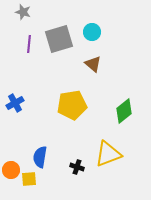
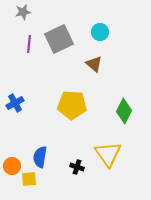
gray star: rotated 28 degrees counterclockwise
cyan circle: moved 8 px right
gray square: rotated 8 degrees counterclockwise
brown triangle: moved 1 px right
yellow pentagon: rotated 12 degrees clockwise
green diamond: rotated 25 degrees counterclockwise
yellow triangle: rotated 44 degrees counterclockwise
orange circle: moved 1 px right, 4 px up
